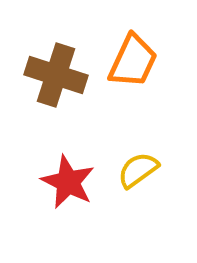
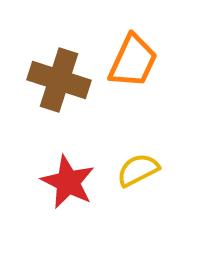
brown cross: moved 3 px right, 5 px down
yellow semicircle: rotated 9 degrees clockwise
